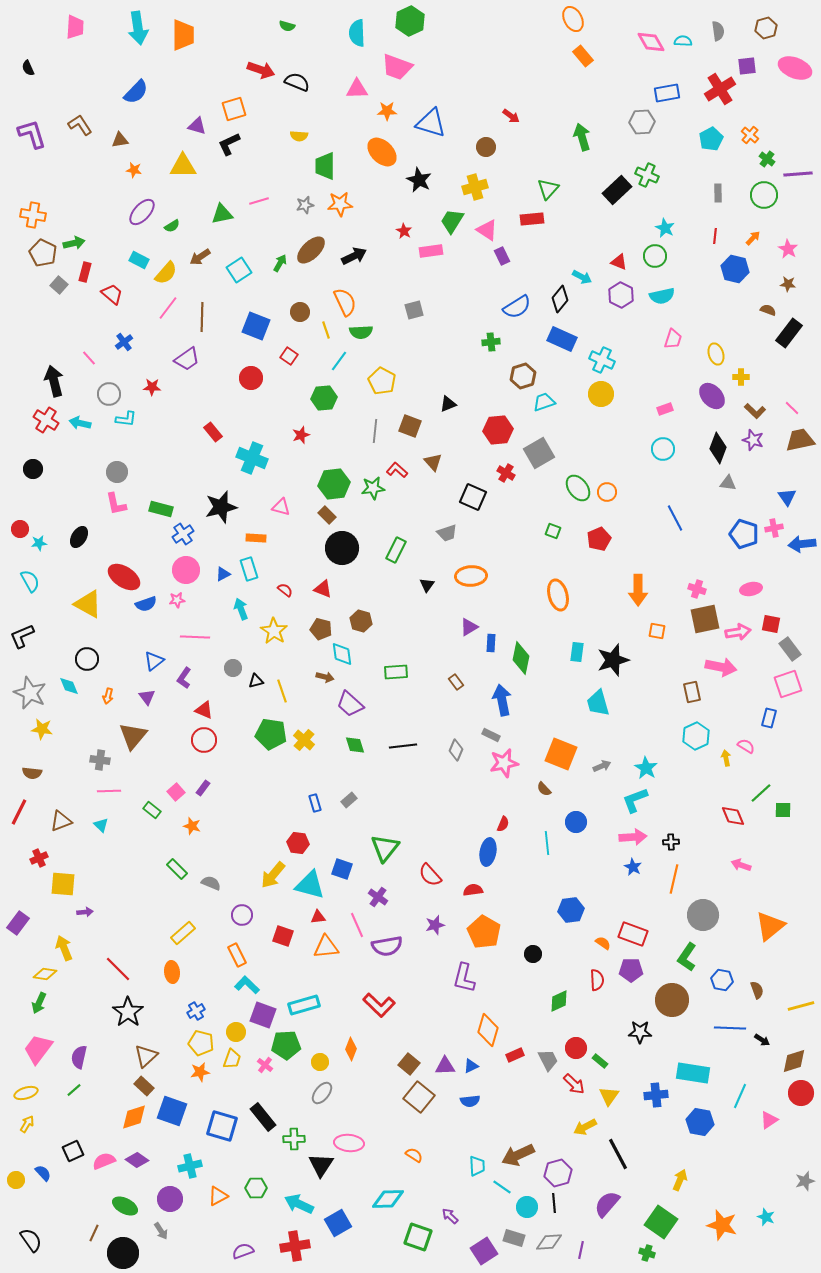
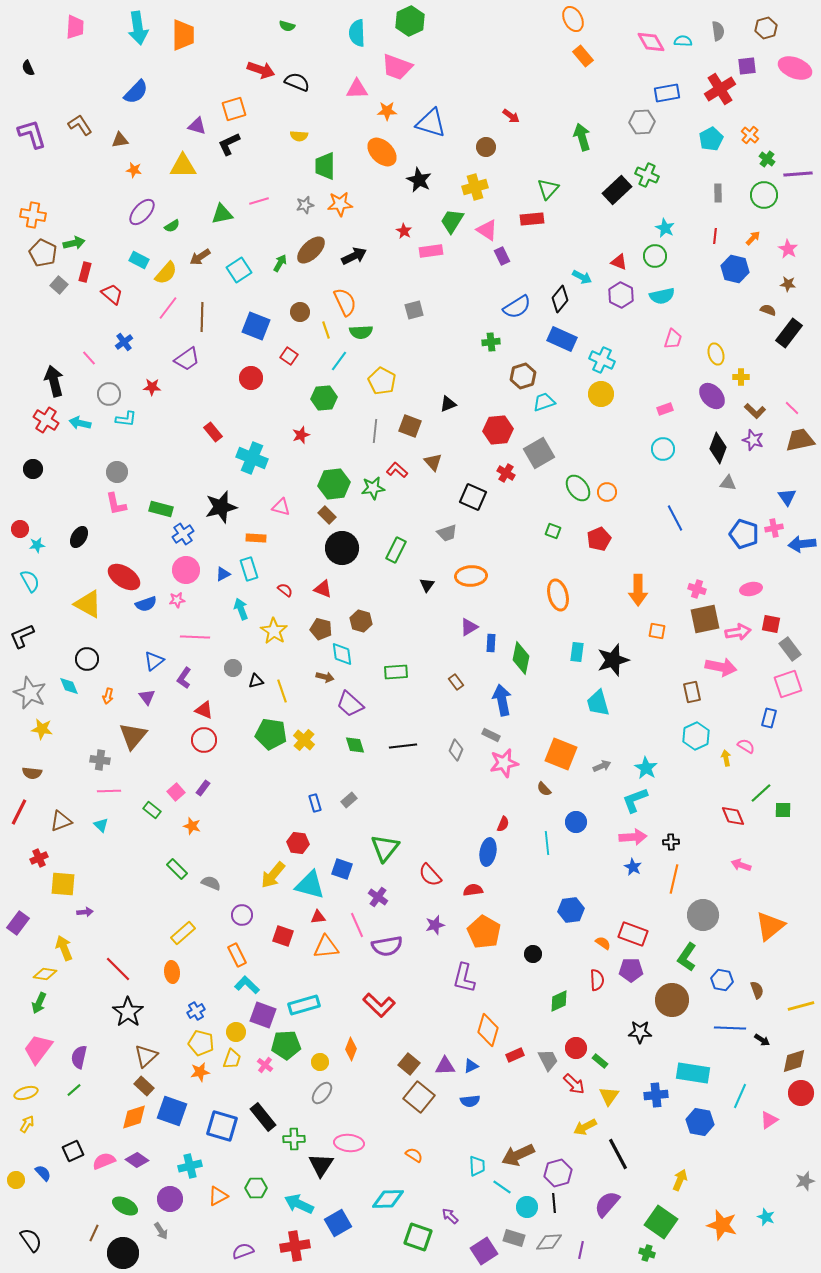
cyan star at (39, 543): moved 2 px left, 2 px down
